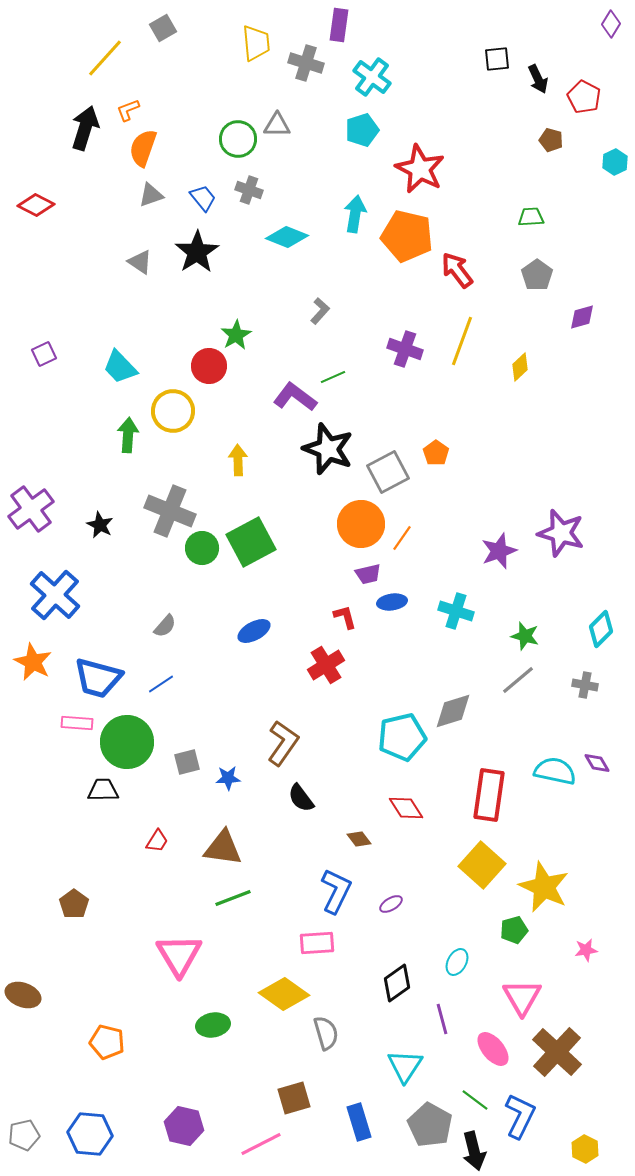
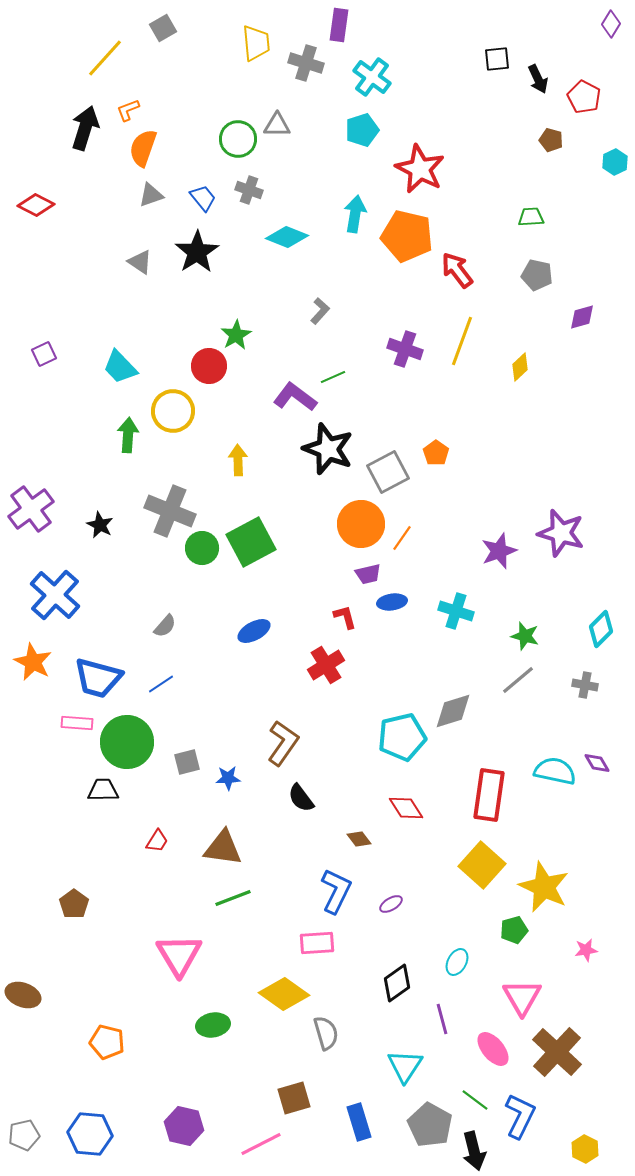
gray pentagon at (537, 275): rotated 24 degrees counterclockwise
